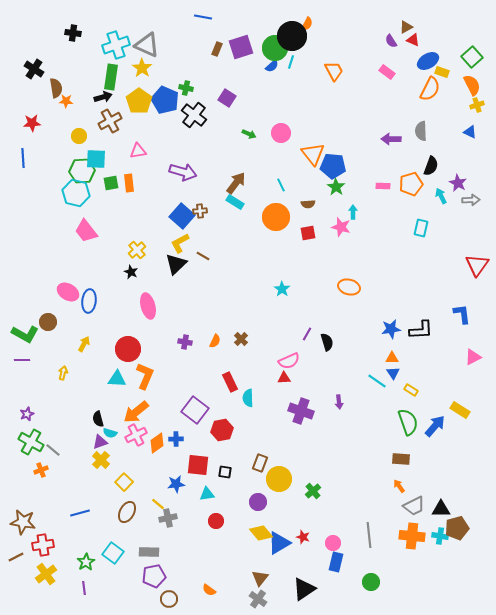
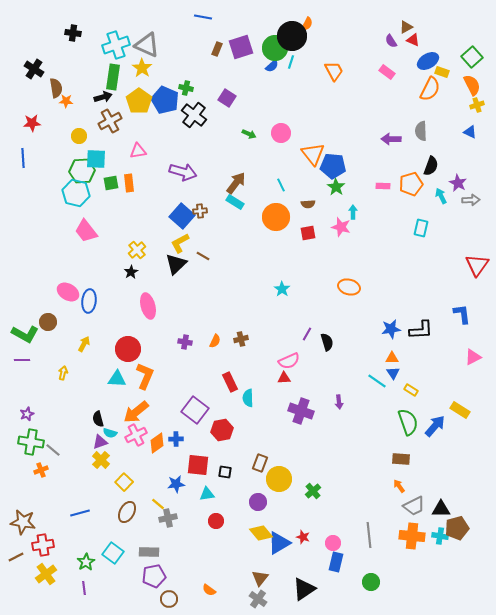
green rectangle at (111, 77): moved 2 px right
black star at (131, 272): rotated 16 degrees clockwise
brown cross at (241, 339): rotated 32 degrees clockwise
green cross at (31, 442): rotated 20 degrees counterclockwise
